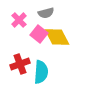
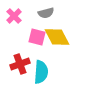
pink cross: moved 5 px left, 4 px up
pink square: moved 2 px left, 3 px down; rotated 24 degrees counterclockwise
